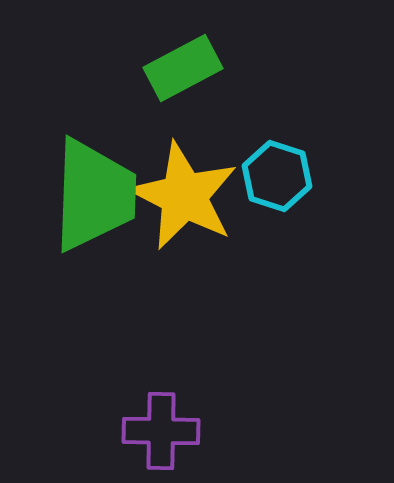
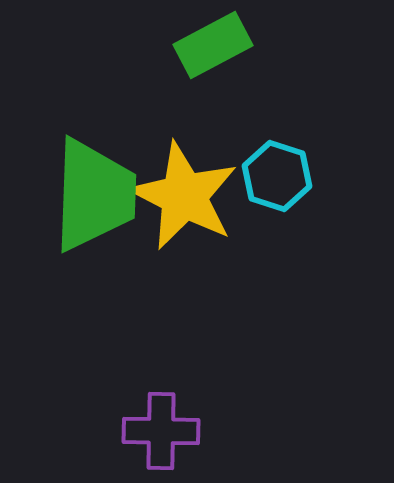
green rectangle: moved 30 px right, 23 px up
